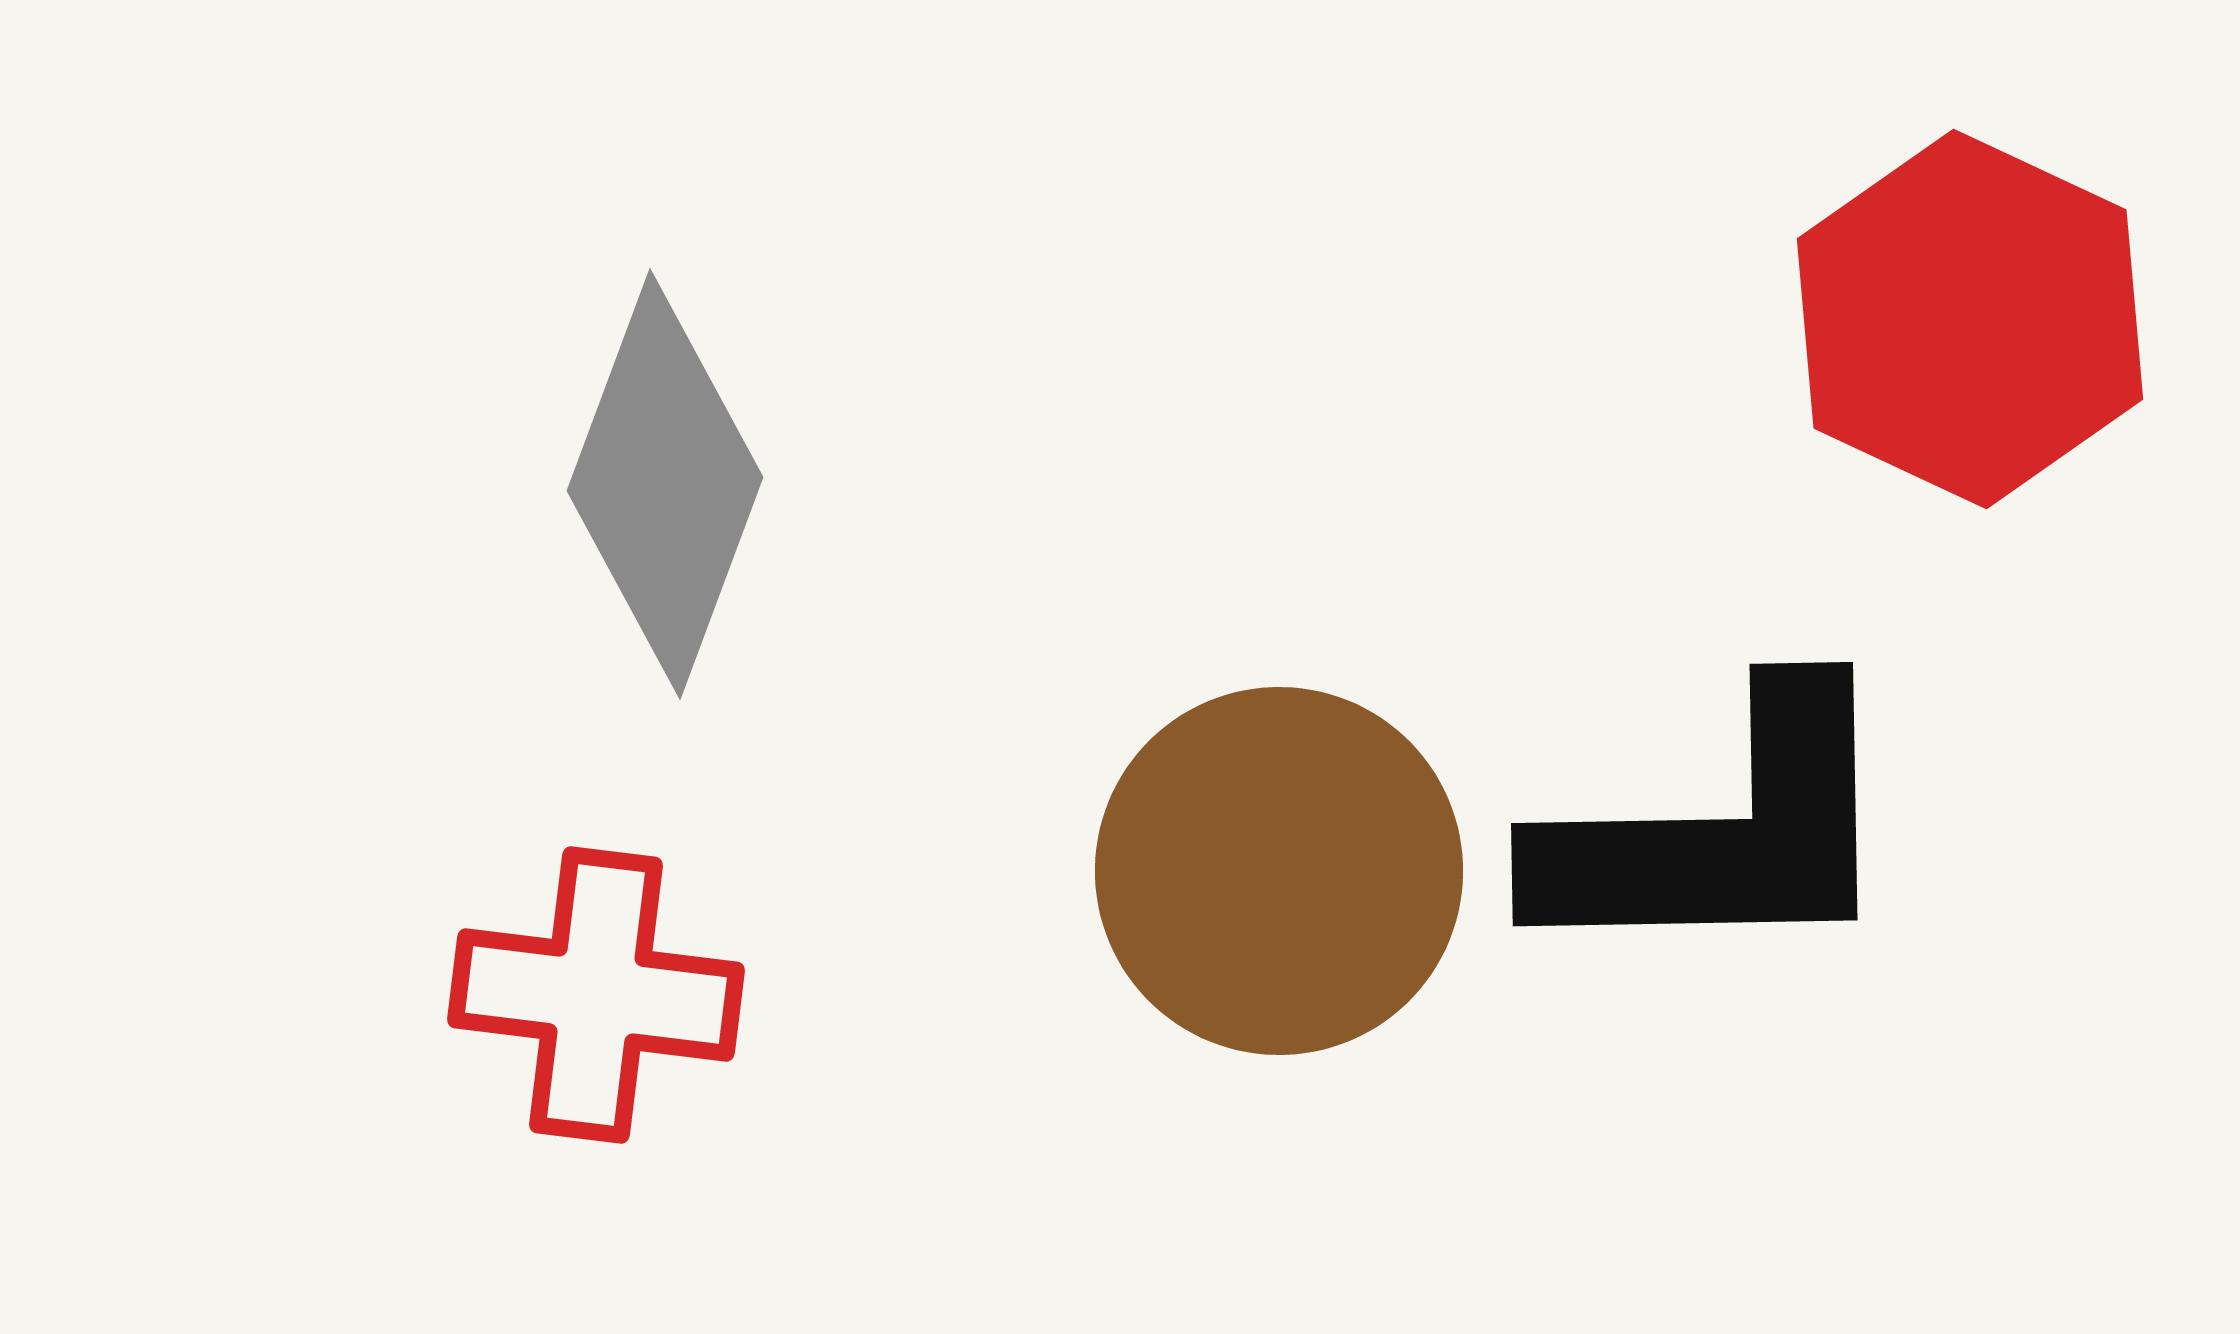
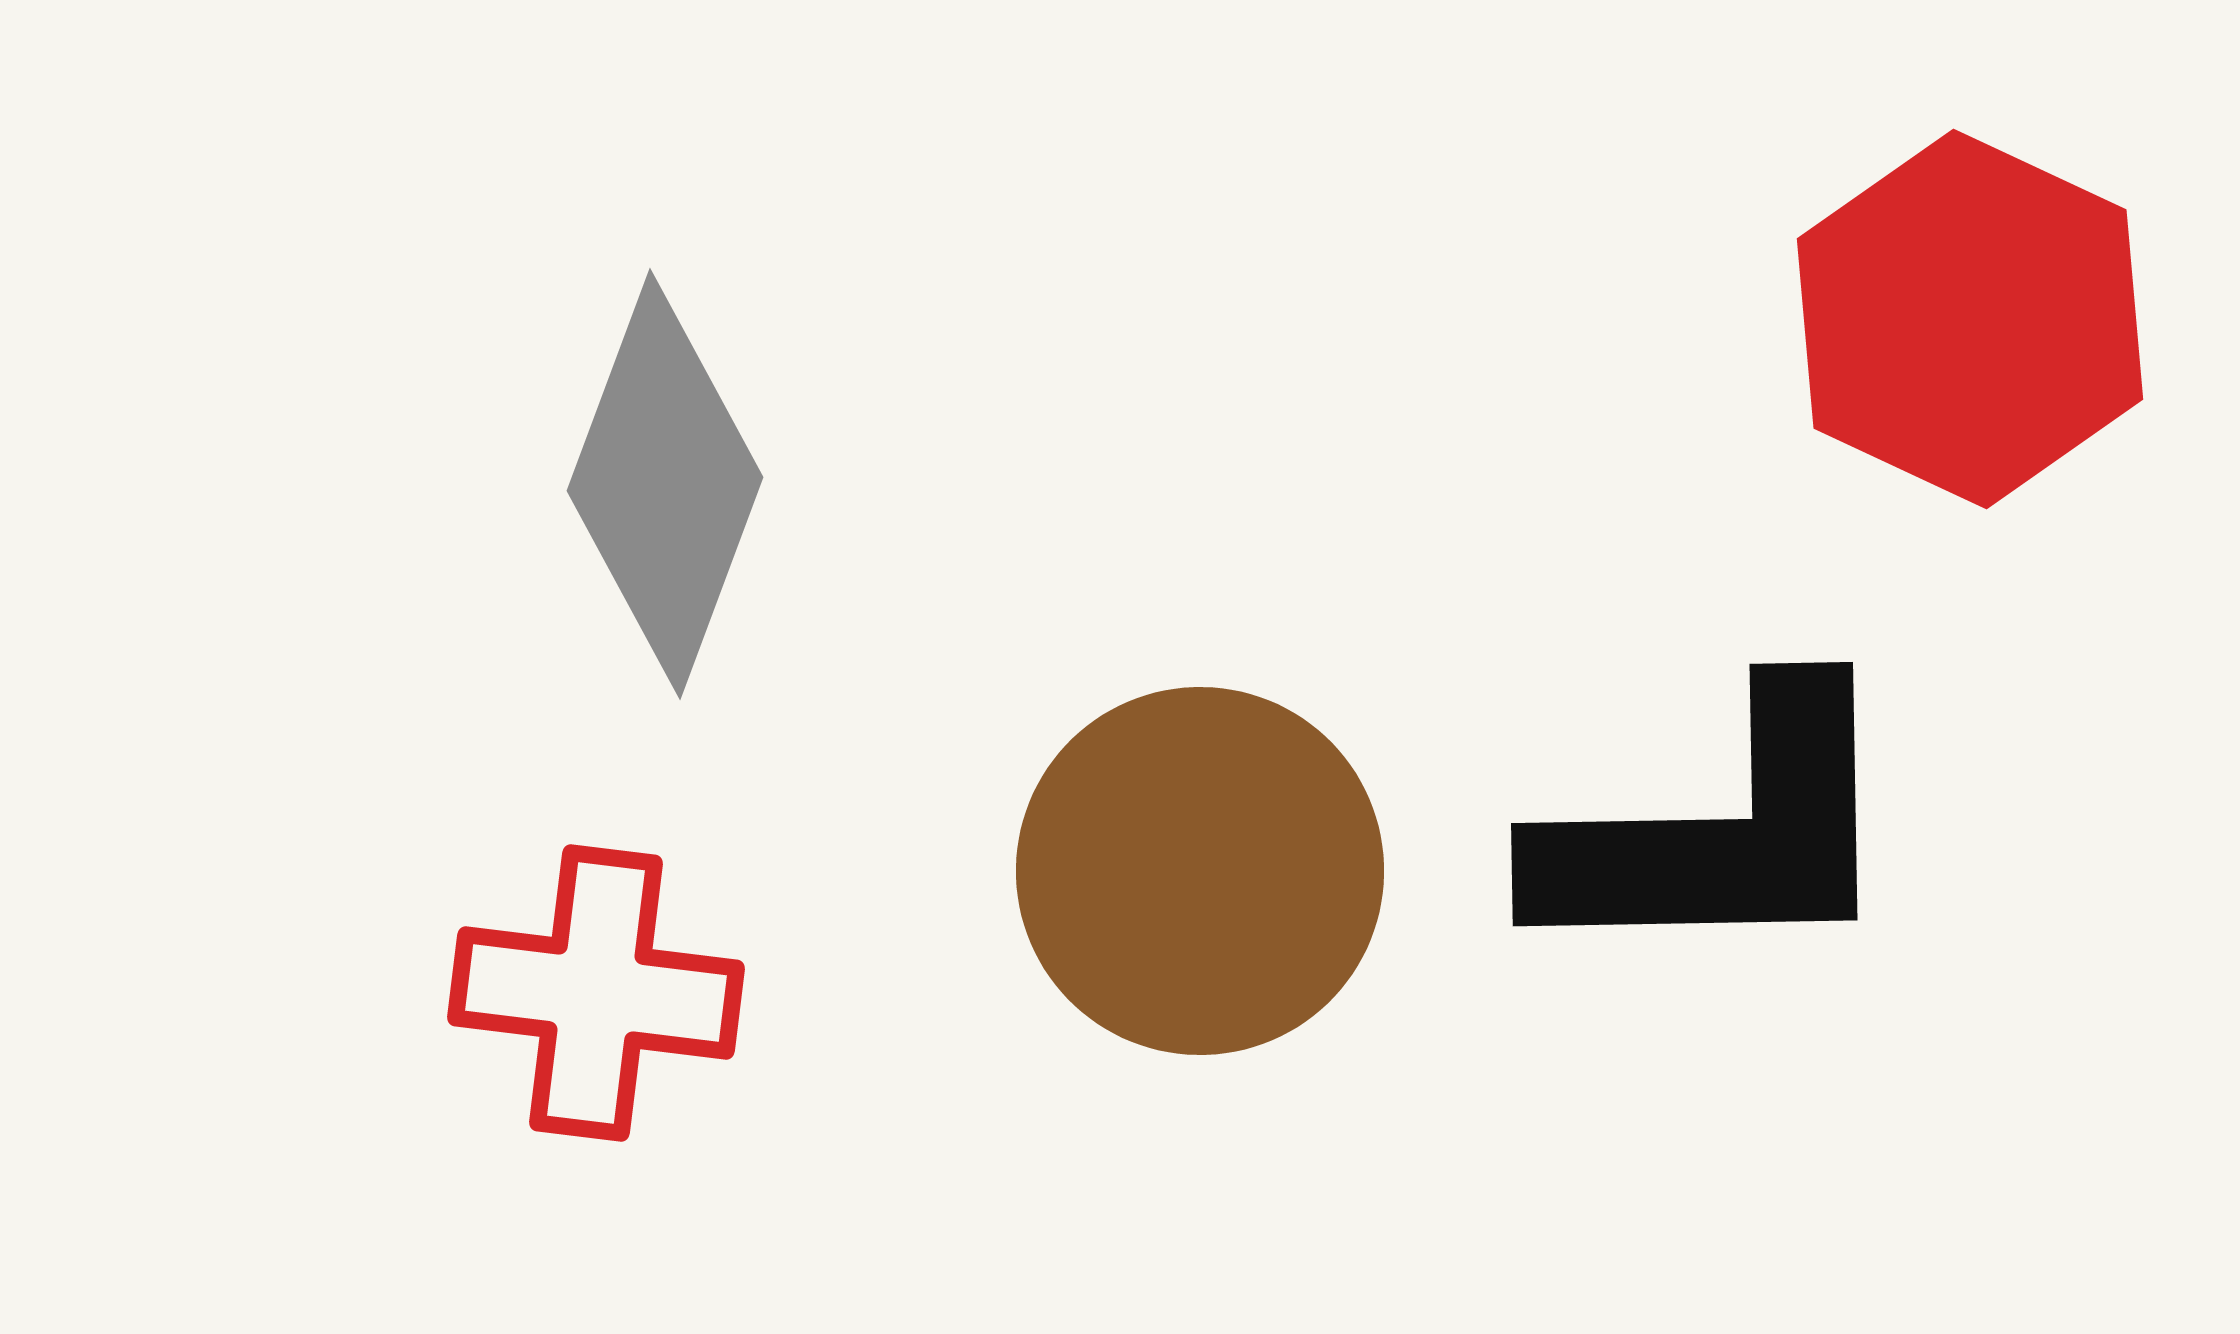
brown circle: moved 79 px left
red cross: moved 2 px up
